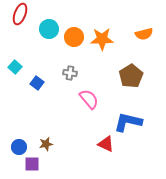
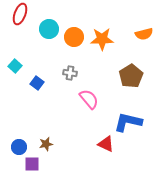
cyan square: moved 1 px up
